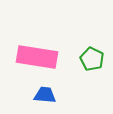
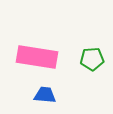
green pentagon: rotated 30 degrees counterclockwise
